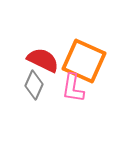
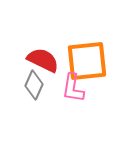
orange square: moved 3 px right; rotated 30 degrees counterclockwise
